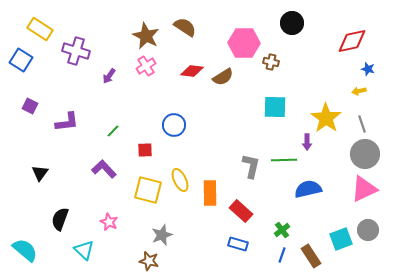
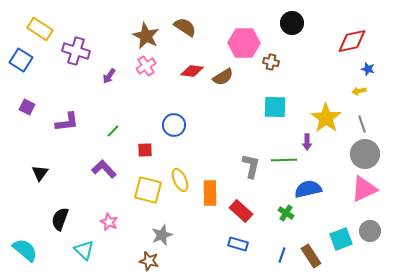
purple square at (30, 106): moved 3 px left, 1 px down
green cross at (282, 230): moved 4 px right, 17 px up; rotated 21 degrees counterclockwise
gray circle at (368, 230): moved 2 px right, 1 px down
